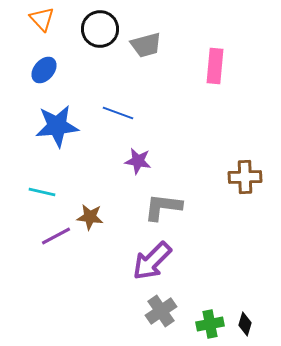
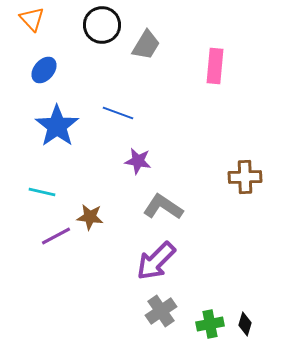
orange triangle: moved 10 px left
black circle: moved 2 px right, 4 px up
gray trapezoid: rotated 44 degrees counterclockwise
blue star: rotated 30 degrees counterclockwise
gray L-shape: rotated 27 degrees clockwise
purple arrow: moved 4 px right
